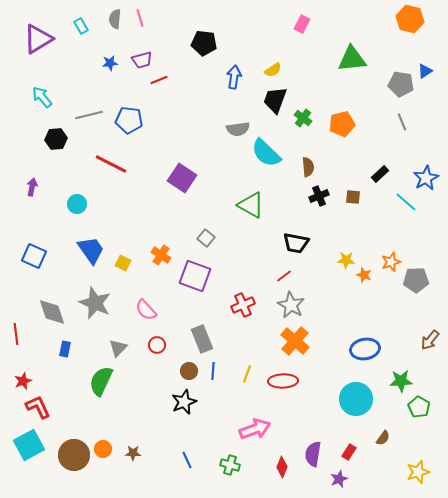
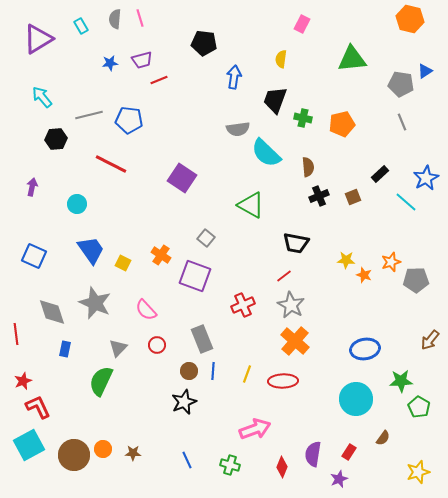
yellow semicircle at (273, 70): moved 8 px right, 11 px up; rotated 132 degrees clockwise
green cross at (303, 118): rotated 24 degrees counterclockwise
brown square at (353, 197): rotated 28 degrees counterclockwise
